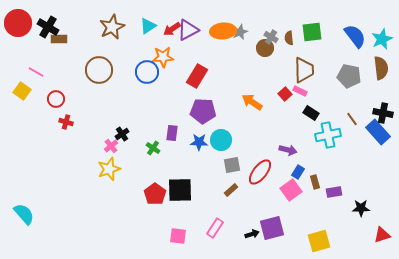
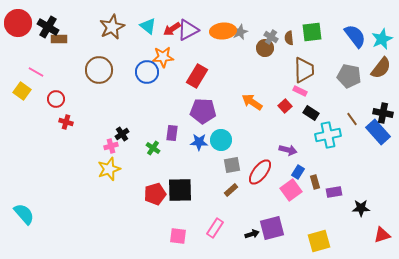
cyan triangle at (148, 26): rotated 48 degrees counterclockwise
brown semicircle at (381, 68): rotated 45 degrees clockwise
red square at (285, 94): moved 12 px down
pink cross at (111, 146): rotated 24 degrees clockwise
red pentagon at (155, 194): rotated 20 degrees clockwise
